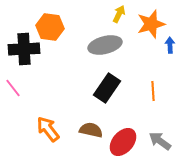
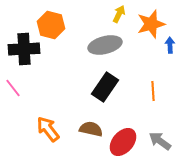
orange hexagon: moved 1 px right, 2 px up; rotated 8 degrees clockwise
black rectangle: moved 2 px left, 1 px up
brown semicircle: moved 1 px up
